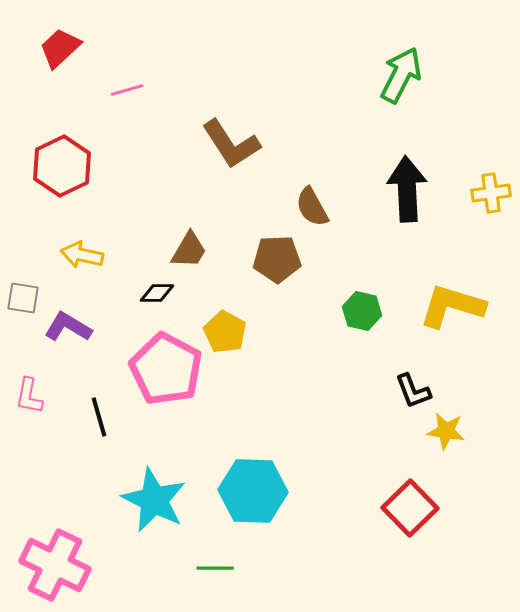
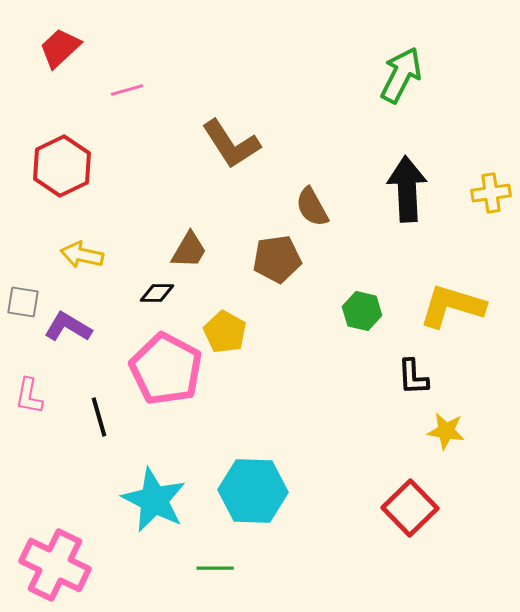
brown pentagon: rotated 6 degrees counterclockwise
gray square: moved 4 px down
black L-shape: moved 14 px up; rotated 18 degrees clockwise
